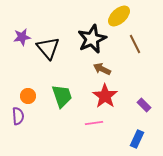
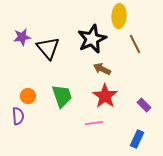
yellow ellipse: rotated 45 degrees counterclockwise
